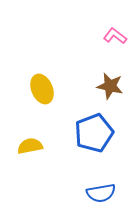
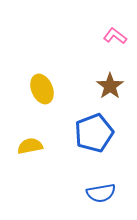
brown star: rotated 24 degrees clockwise
